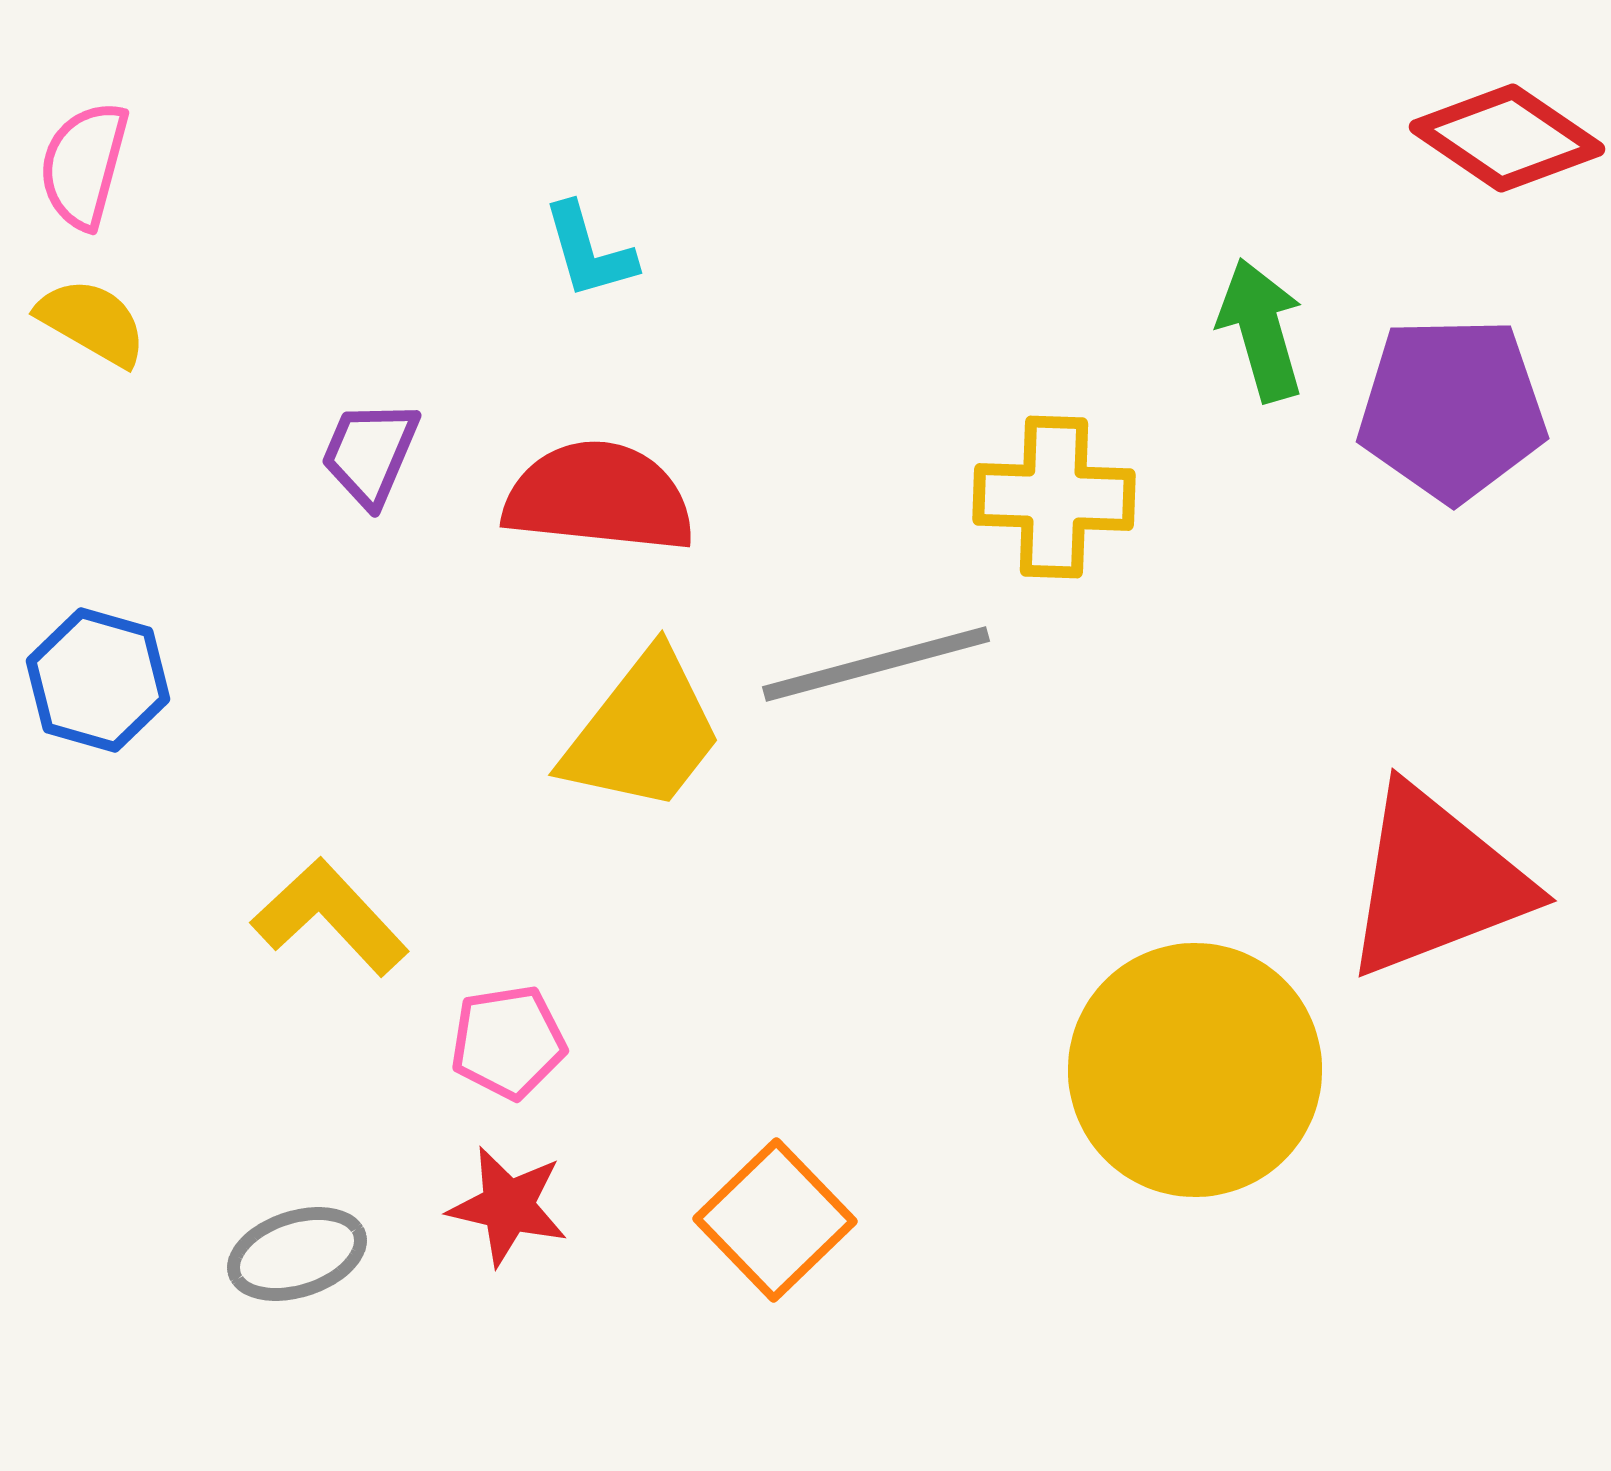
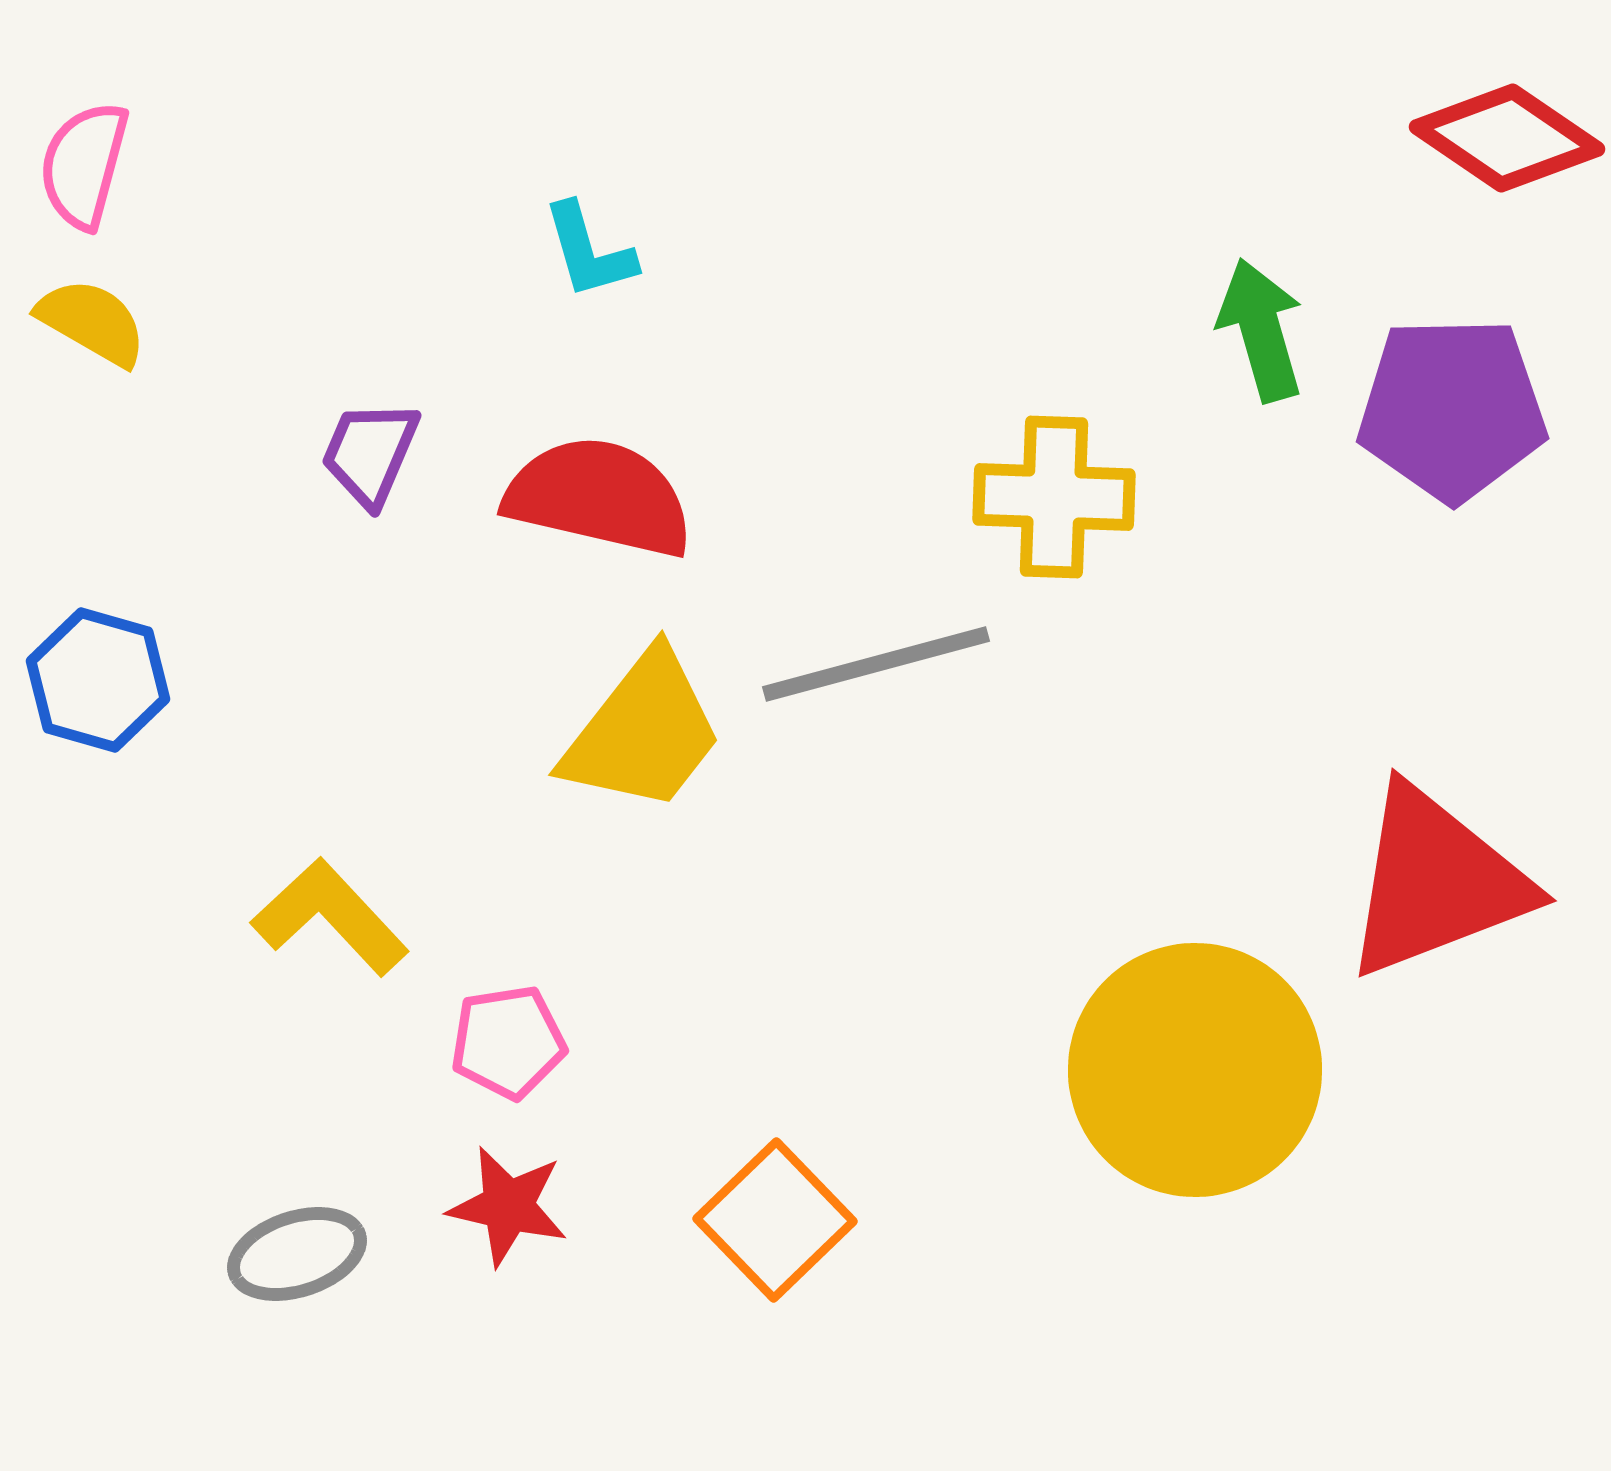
red semicircle: rotated 7 degrees clockwise
